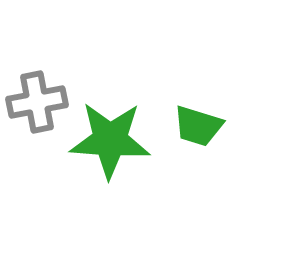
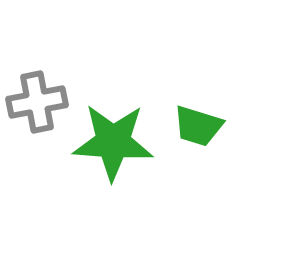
green star: moved 3 px right, 2 px down
